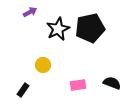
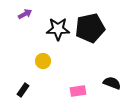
purple arrow: moved 5 px left, 2 px down
black star: rotated 25 degrees clockwise
yellow circle: moved 4 px up
pink rectangle: moved 6 px down
